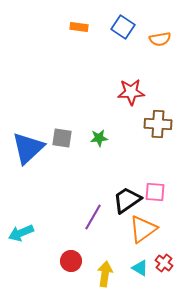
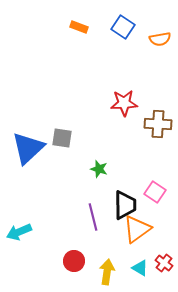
orange rectangle: rotated 12 degrees clockwise
red star: moved 7 px left, 11 px down
green star: moved 31 px down; rotated 24 degrees clockwise
pink square: rotated 30 degrees clockwise
black trapezoid: moved 2 px left, 5 px down; rotated 124 degrees clockwise
purple line: rotated 44 degrees counterclockwise
orange triangle: moved 6 px left
cyan arrow: moved 2 px left, 1 px up
red circle: moved 3 px right
yellow arrow: moved 2 px right, 2 px up
